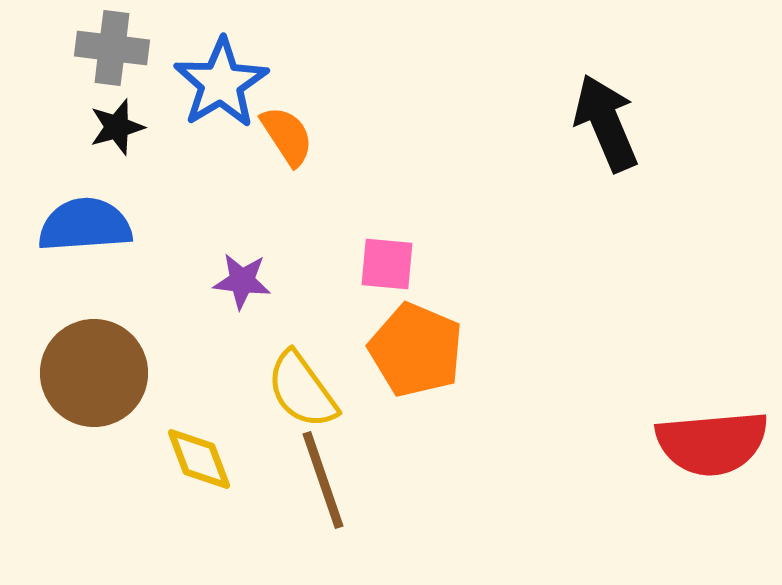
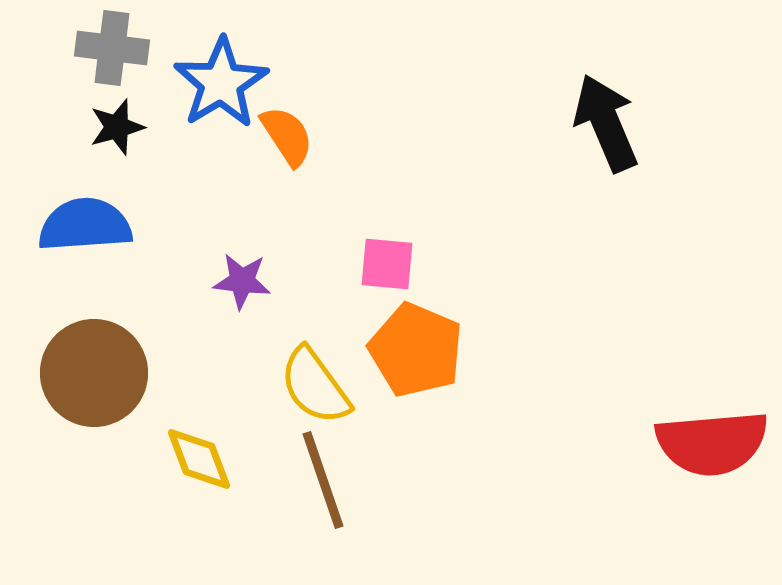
yellow semicircle: moved 13 px right, 4 px up
